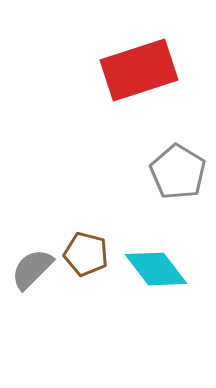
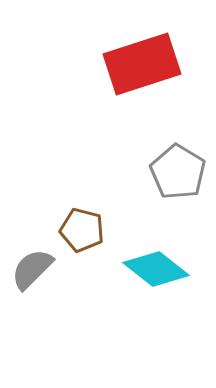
red rectangle: moved 3 px right, 6 px up
brown pentagon: moved 4 px left, 24 px up
cyan diamond: rotated 14 degrees counterclockwise
